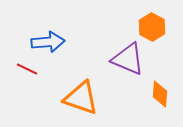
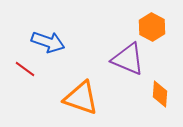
blue arrow: rotated 24 degrees clockwise
red line: moved 2 px left; rotated 10 degrees clockwise
